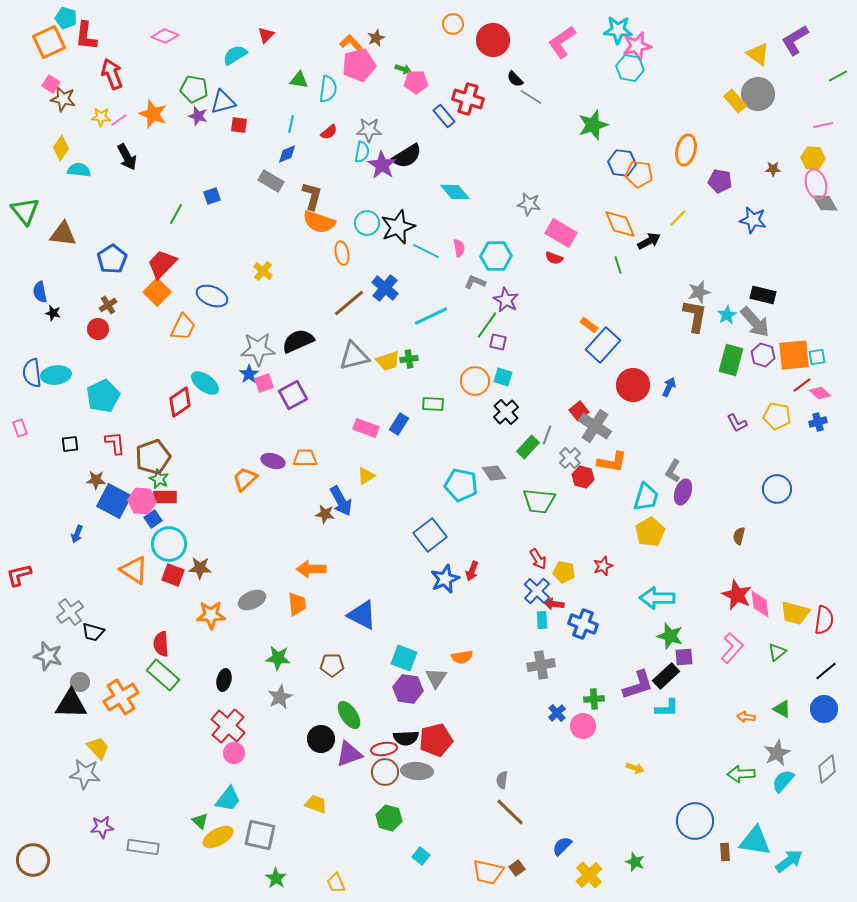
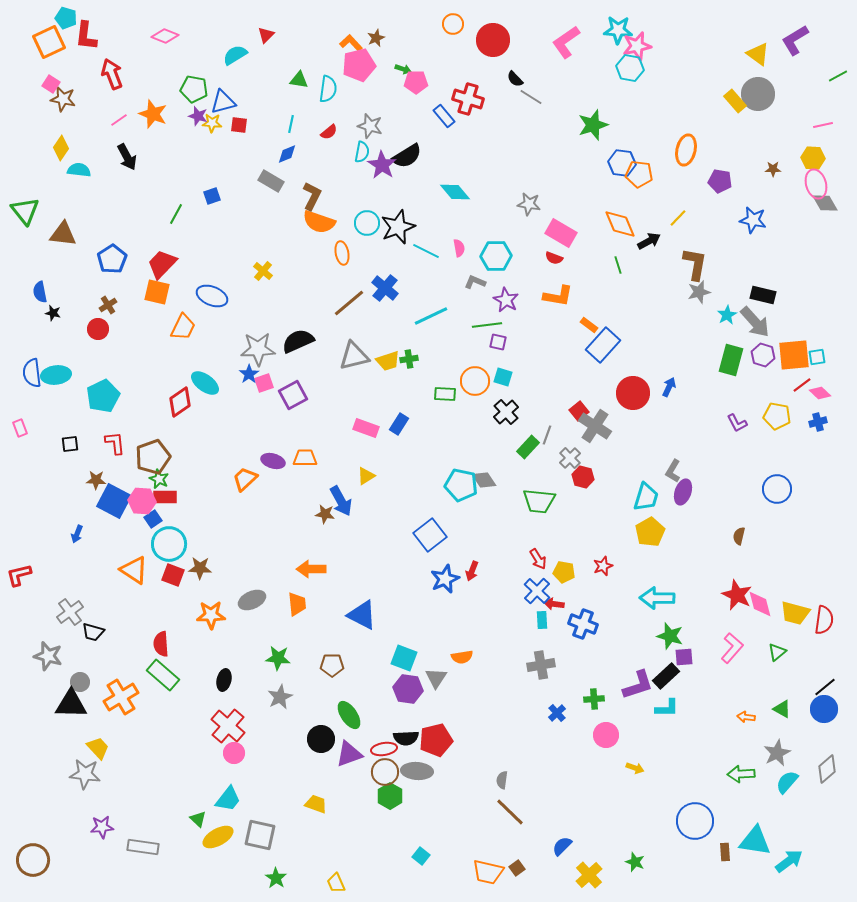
pink L-shape at (562, 42): moved 4 px right
yellow star at (101, 117): moved 111 px right, 6 px down
gray star at (369, 130): moved 1 px right, 4 px up; rotated 15 degrees clockwise
brown L-shape at (312, 196): rotated 12 degrees clockwise
orange square at (157, 292): rotated 32 degrees counterclockwise
brown L-shape at (695, 316): moved 52 px up
green line at (487, 325): rotated 48 degrees clockwise
red circle at (633, 385): moved 8 px down
green rectangle at (433, 404): moved 12 px right, 10 px up
orange L-shape at (612, 462): moved 54 px left, 166 px up
gray diamond at (494, 473): moved 10 px left, 7 px down
pink diamond at (760, 604): rotated 8 degrees counterclockwise
black line at (826, 671): moved 1 px left, 16 px down
pink circle at (583, 726): moved 23 px right, 9 px down
cyan semicircle at (783, 781): moved 4 px right, 1 px down
green hexagon at (389, 818): moved 1 px right, 22 px up; rotated 15 degrees clockwise
green triangle at (200, 821): moved 2 px left, 2 px up
